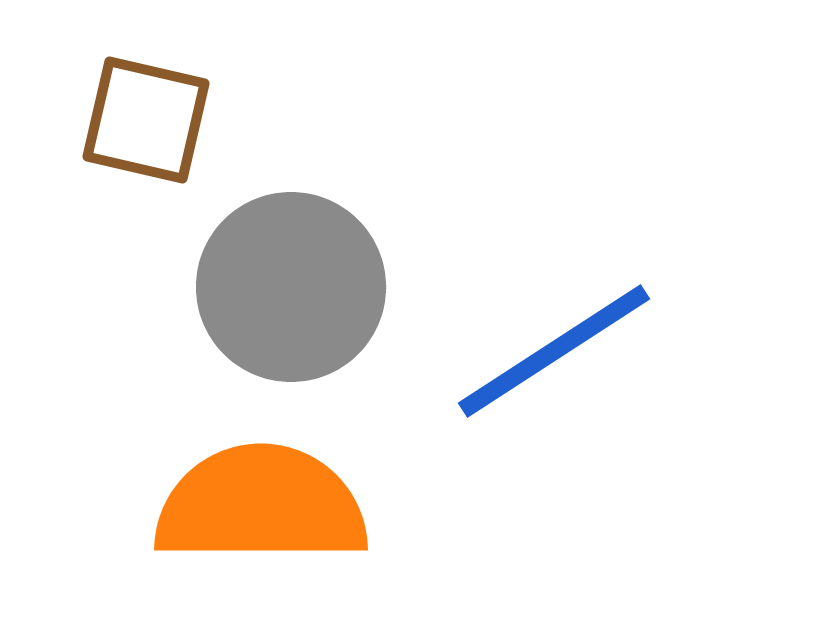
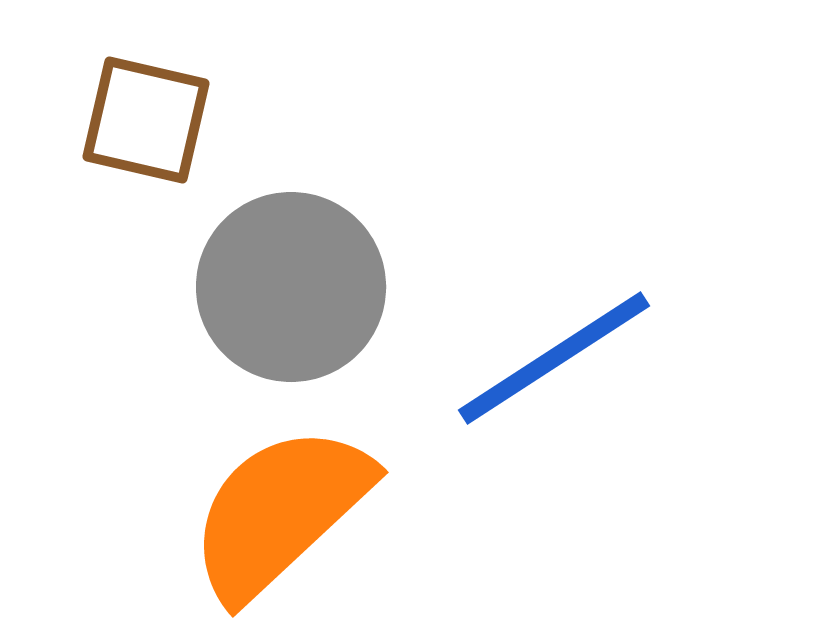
blue line: moved 7 px down
orange semicircle: moved 19 px right, 7 px down; rotated 43 degrees counterclockwise
